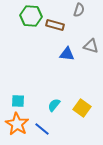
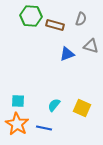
gray semicircle: moved 2 px right, 9 px down
blue triangle: rotated 28 degrees counterclockwise
yellow square: rotated 12 degrees counterclockwise
blue line: moved 2 px right, 1 px up; rotated 28 degrees counterclockwise
